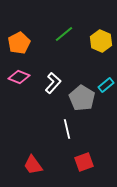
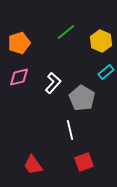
green line: moved 2 px right, 2 px up
orange pentagon: rotated 10 degrees clockwise
pink diamond: rotated 35 degrees counterclockwise
cyan rectangle: moved 13 px up
white line: moved 3 px right, 1 px down
